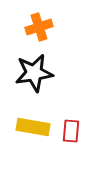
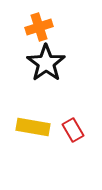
black star: moved 12 px right, 10 px up; rotated 27 degrees counterclockwise
red rectangle: moved 2 px right, 1 px up; rotated 35 degrees counterclockwise
